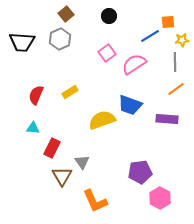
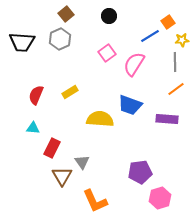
orange square: rotated 32 degrees counterclockwise
pink semicircle: rotated 25 degrees counterclockwise
yellow semicircle: moved 2 px left, 1 px up; rotated 24 degrees clockwise
pink hexagon: rotated 15 degrees clockwise
